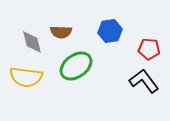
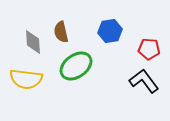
brown semicircle: rotated 75 degrees clockwise
gray diamond: moved 1 px right; rotated 10 degrees clockwise
yellow semicircle: moved 2 px down
